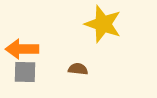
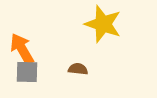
orange arrow: rotated 60 degrees clockwise
gray square: moved 2 px right
